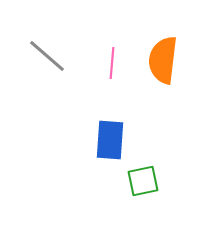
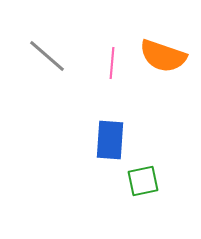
orange semicircle: moved 4 px up; rotated 78 degrees counterclockwise
